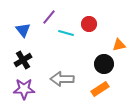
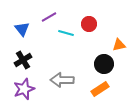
purple line: rotated 21 degrees clockwise
blue triangle: moved 1 px left, 1 px up
gray arrow: moved 1 px down
purple star: rotated 20 degrees counterclockwise
